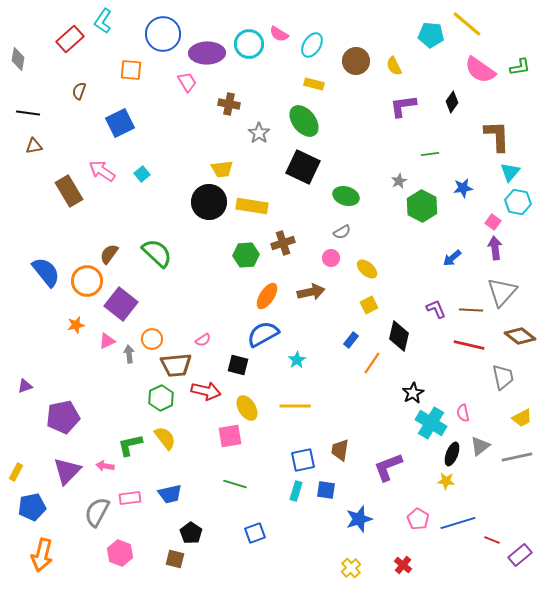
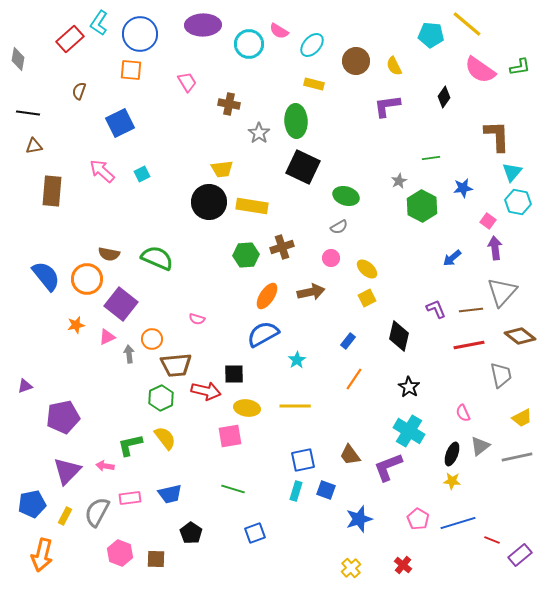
cyan L-shape at (103, 21): moved 4 px left, 2 px down
blue circle at (163, 34): moved 23 px left
pink semicircle at (279, 34): moved 3 px up
cyan ellipse at (312, 45): rotated 10 degrees clockwise
purple ellipse at (207, 53): moved 4 px left, 28 px up
black diamond at (452, 102): moved 8 px left, 5 px up
purple L-shape at (403, 106): moved 16 px left
green ellipse at (304, 121): moved 8 px left; rotated 36 degrees clockwise
green line at (430, 154): moved 1 px right, 4 px down
pink arrow at (102, 171): rotated 8 degrees clockwise
cyan triangle at (510, 172): moved 2 px right
cyan square at (142, 174): rotated 14 degrees clockwise
brown rectangle at (69, 191): moved 17 px left; rotated 36 degrees clockwise
pink square at (493, 222): moved 5 px left, 1 px up
gray semicircle at (342, 232): moved 3 px left, 5 px up
brown cross at (283, 243): moved 1 px left, 4 px down
green semicircle at (157, 253): moved 5 px down; rotated 20 degrees counterclockwise
brown semicircle at (109, 254): rotated 115 degrees counterclockwise
blue semicircle at (46, 272): moved 4 px down
orange circle at (87, 281): moved 2 px up
yellow square at (369, 305): moved 2 px left, 7 px up
brown line at (471, 310): rotated 10 degrees counterclockwise
pink semicircle at (203, 340): moved 6 px left, 21 px up; rotated 49 degrees clockwise
blue rectangle at (351, 340): moved 3 px left, 1 px down
pink triangle at (107, 341): moved 4 px up
red line at (469, 345): rotated 24 degrees counterclockwise
orange line at (372, 363): moved 18 px left, 16 px down
black square at (238, 365): moved 4 px left, 9 px down; rotated 15 degrees counterclockwise
gray trapezoid at (503, 377): moved 2 px left, 2 px up
black star at (413, 393): moved 4 px left, 6 px up; rotated 10 degrees counterclockwise
yellow ellipse at (247, 408): rotated 50 degrees counterclockwise
pink semicircle at (463, 413): rotated 12 degrees counterclockwise
cyan cross at (431, 423): moved 22 px left, 8 px down
brown trapezoid at (340, 450): moved 10 px right, 5 px down; rotated 45 degrees counterclockwise
yellow rectangle at (16, 472): moved 49 px right, 44 px down
yellow star at (446, 481): moved 6 px right
green line at (235, 484): moved 2 px left, 5 px down
blue square at (326, 490): rotated 12 degrees clockwise
blue pentagon at (32, 507): moved 3 px up
brown square at (175, 559): moved 19 px left; rotated 12 degrees counterclockwise
